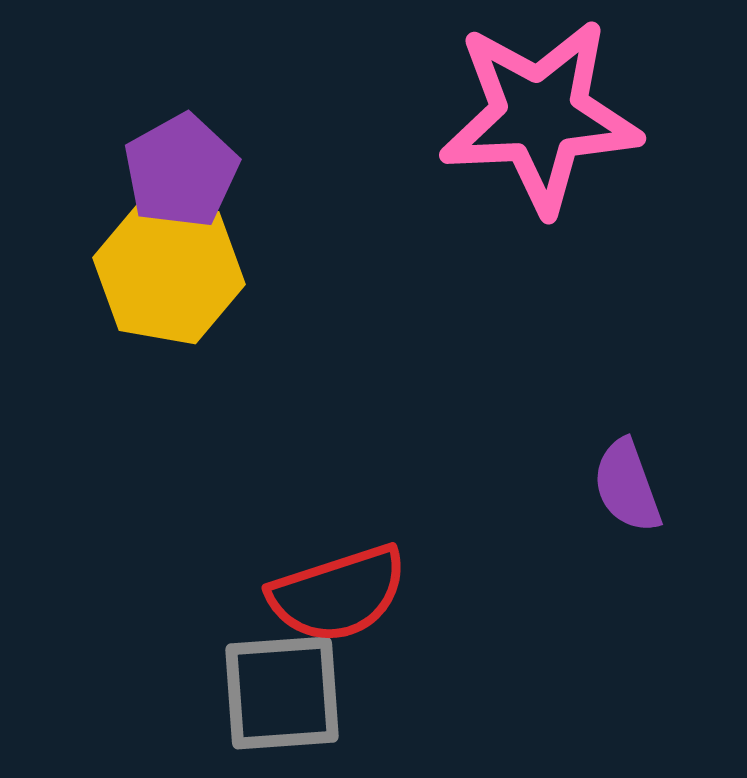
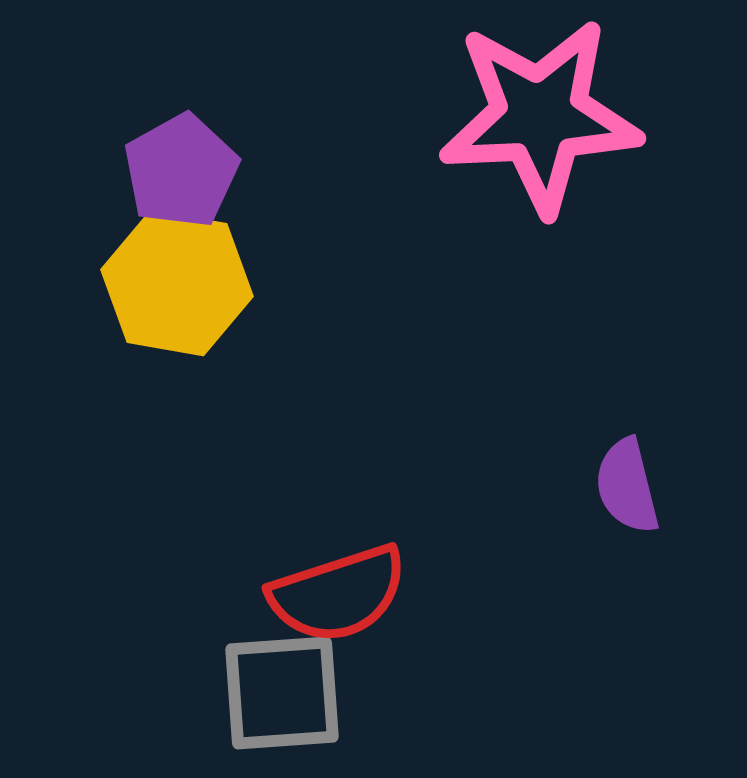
yellow hexagon: moved 8 px right, 12 px down
purple semicircle: rotated 6 degrees clockwise
